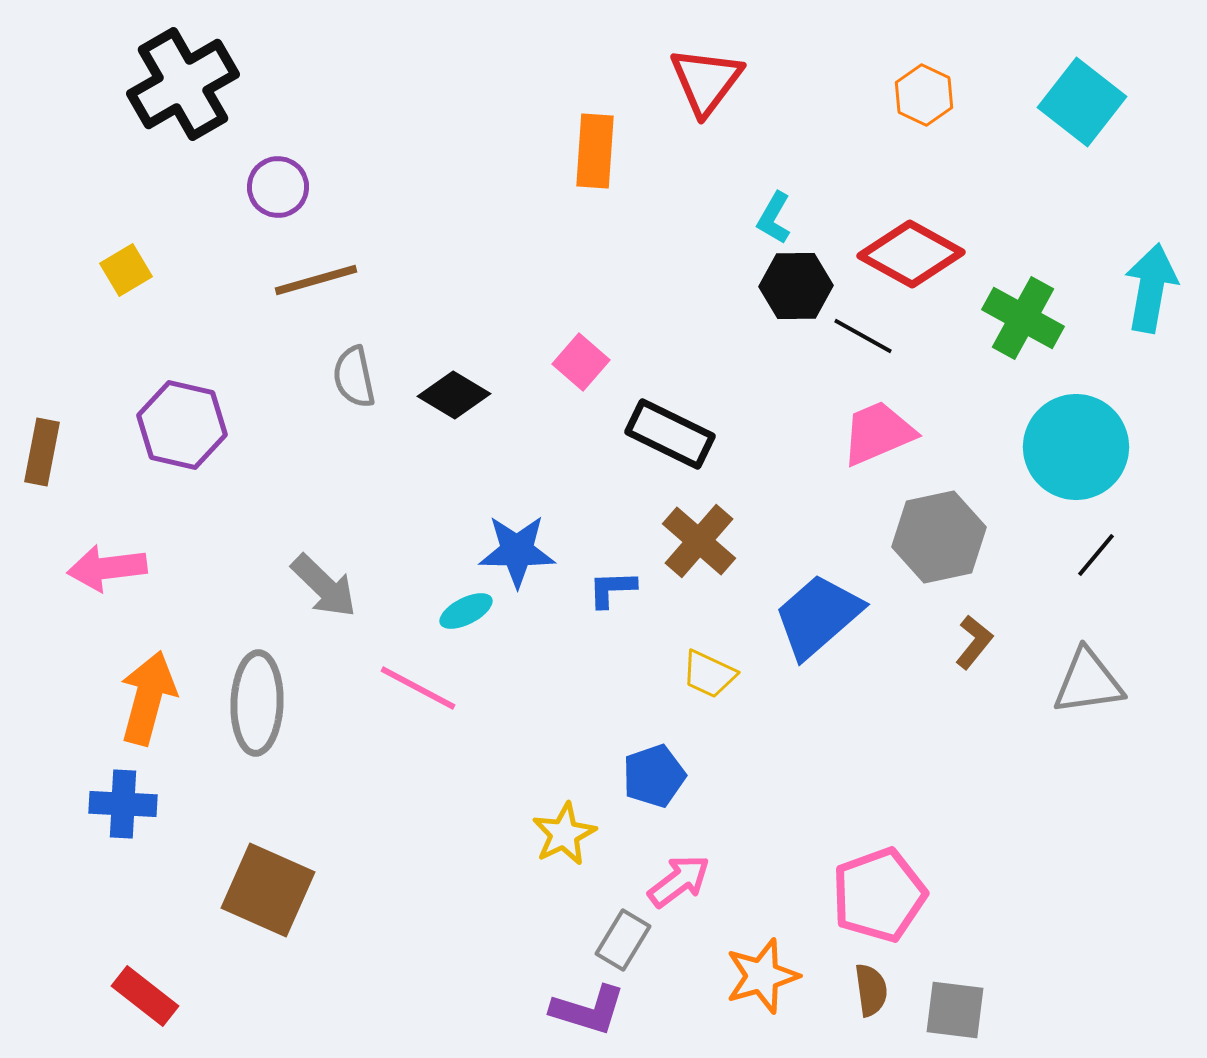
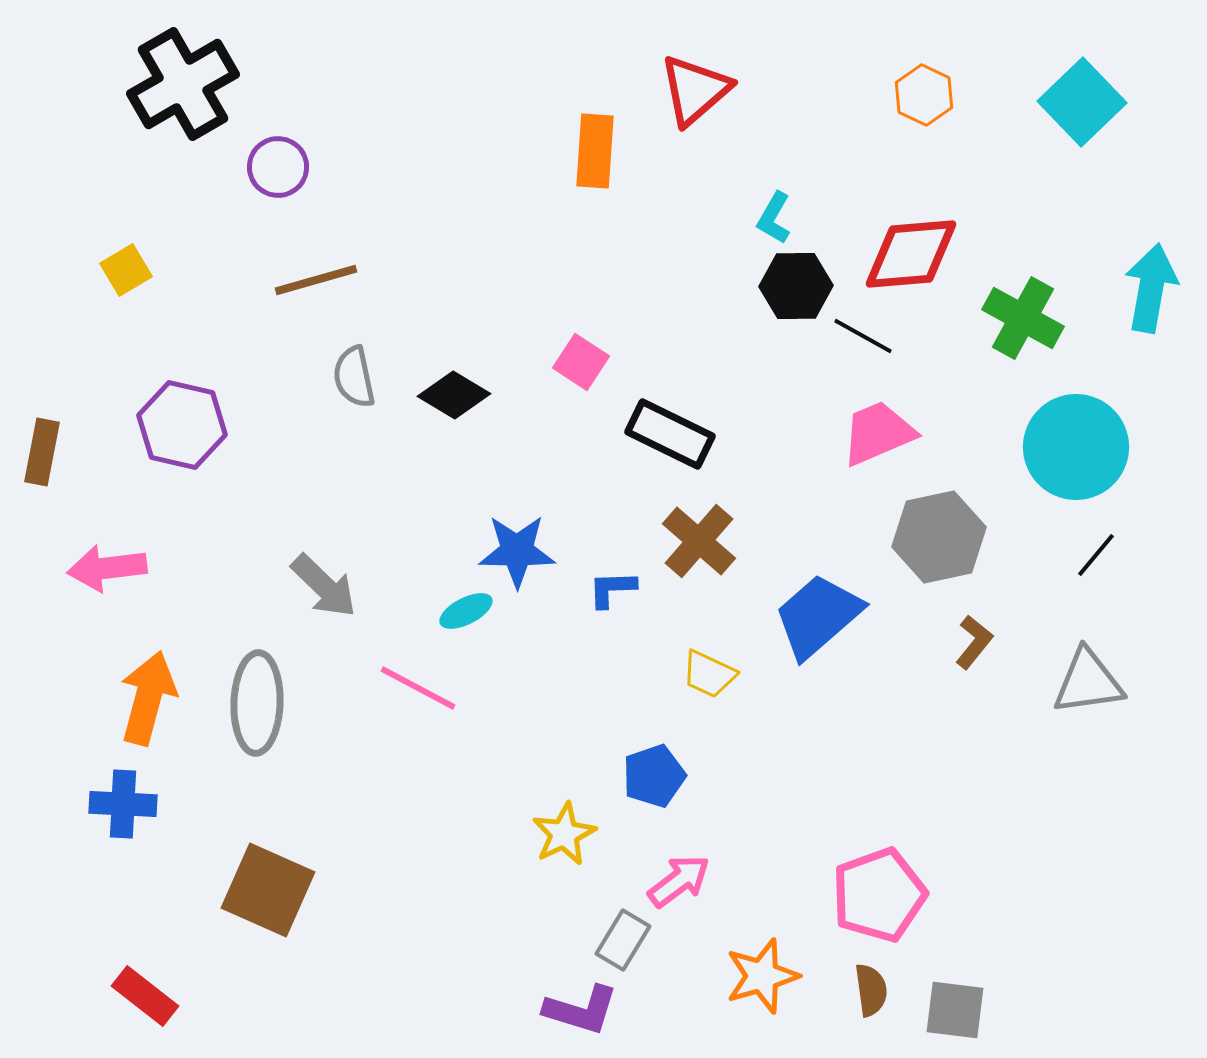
red triangle at (706, 81): moved 11 px left, 9 px down; rotated 12 degrees clockwise
cyan square at (1082, 102): rotated 8 degrees clockwise
purple circle at (278, 187): moved 20 px up
red diamond at (911, 254): rotated 34 degrees counterclockwise
pink square at (581, 362): rotated 8 degrees counterclockwise
purple L-shape at (588, 1010): moved 7 px left
